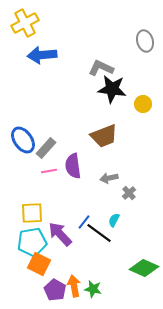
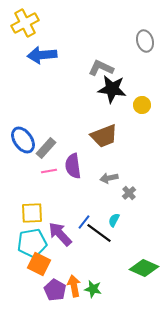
yellow circle: moved 1 px left, 1 px down
cyan pentagon: moved 1 px down
